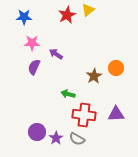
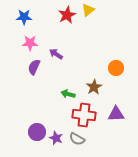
pink star: moved 2 px left
brown star: moved 11 px down
purple star: rotated 16 degrees counterclockwise
